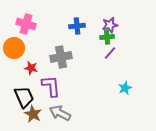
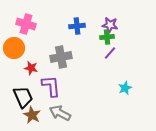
purple star: rotated 21 degrees clockwise
black trapezoid: moved 1 px left
brown star: moved 1 px left, 1 px down
